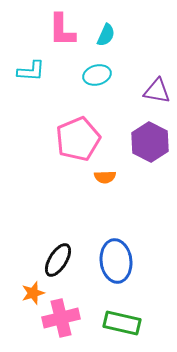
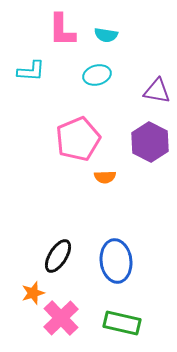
cyan semicircle: rotated 75 degrees clockwise
black ellipse: moved 4 px up
pink cross: rotated 30 degrees counterclockwise
